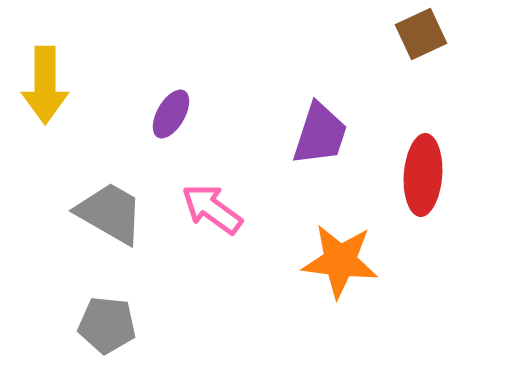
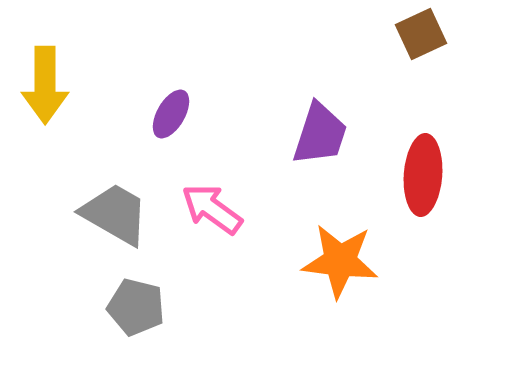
gray trapezoid: moved 5 px right, 1 px down
gray pentagon: moved 29 px right, 18 px up; rotated 8 degrees clockwise
